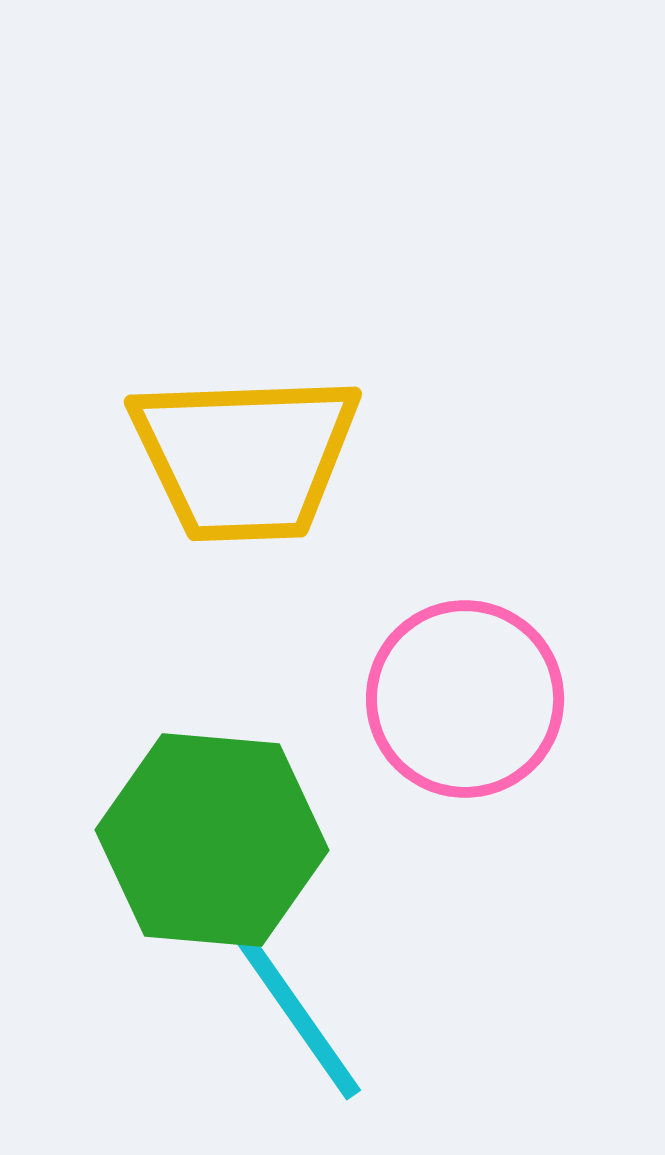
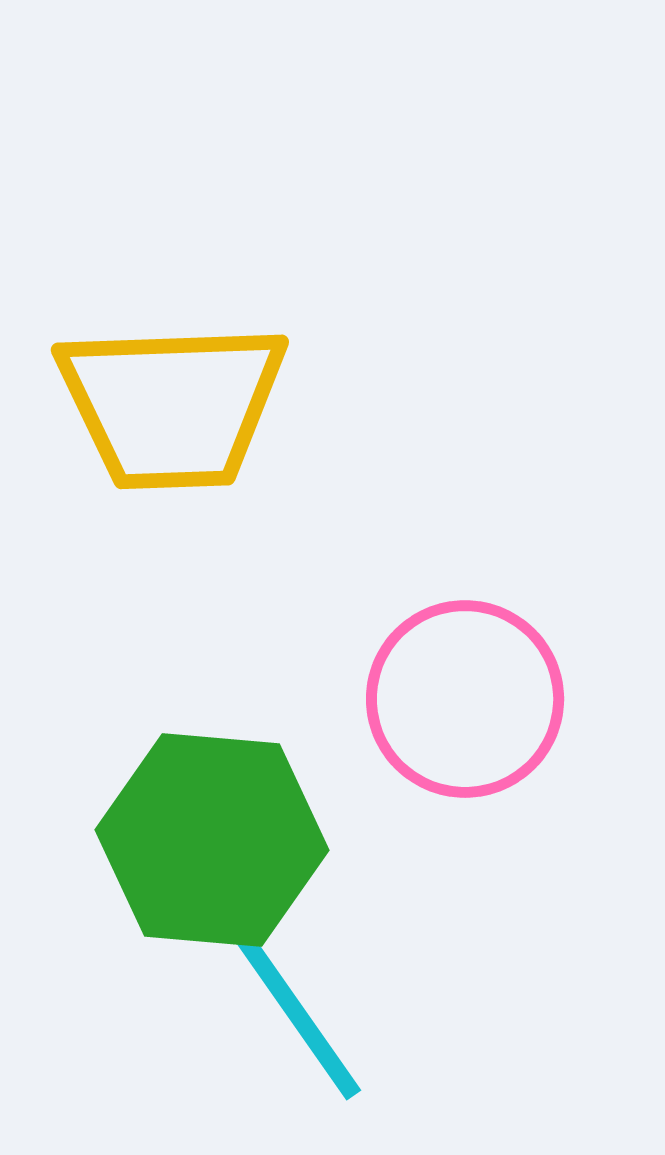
yellow trapezoid: moved 73 px left, 52 px up
